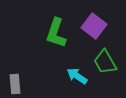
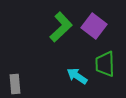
green L-shape: moved 5 px right, 6 px up; rotated 152 degrees counterclockwise
green trapezoid: moved 2 px down; rotated 28 degrees clockwise
